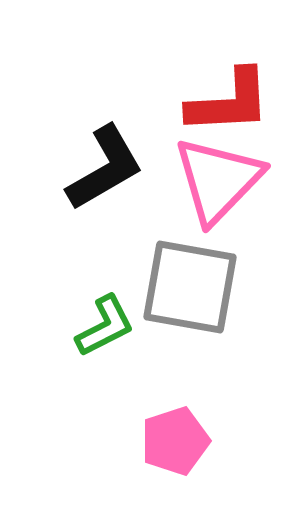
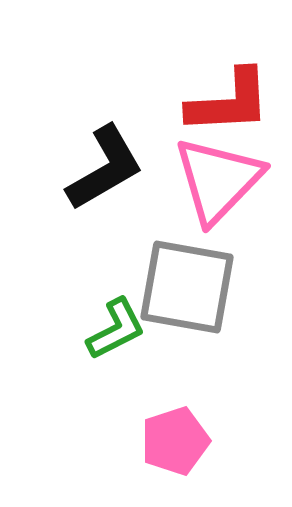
gray square: moved 3 px left
green L-shape: moved 11 px right, 3 px down
